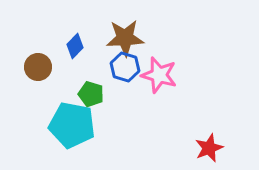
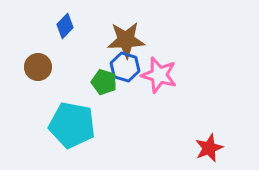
brown star: moved 1 px right, 2 px down
blue diamond: moved 10 px left, 20 px up
green pentagon: moved 13 px right, 12 px up
